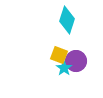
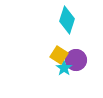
yellow square: rotated 12 degrees clockwise
purple circle: moved 1 px up
